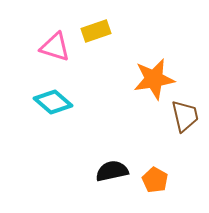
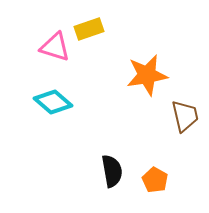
yellow rectangle: moved 7 px left, 2 px up
orange star: moved 7 px left, 4 px up
black semicircle: rotated 92 degrees clockwise
